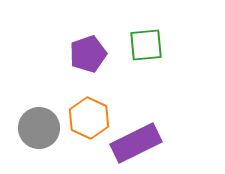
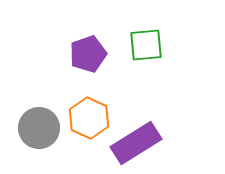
purple rectangle: rotated 6 degrees counterclockwise
